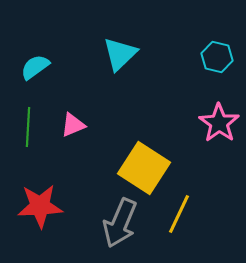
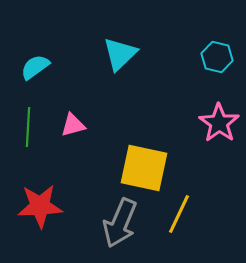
pink triangle: rotated 8 degrees clockwise
yellow square: rotated 21 degrees counterclockwise
